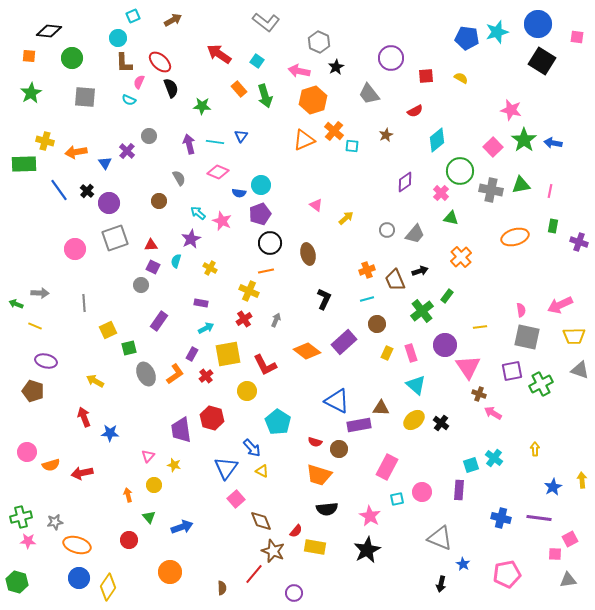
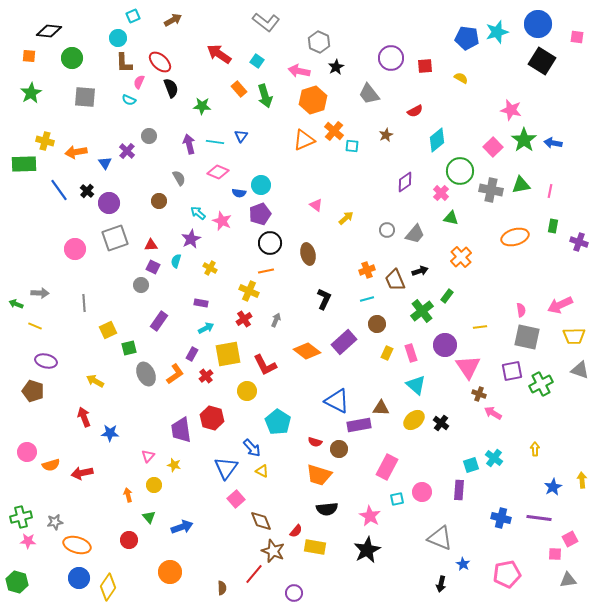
red square at (426, 76): moved 1 px left, 10 px up
